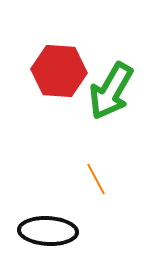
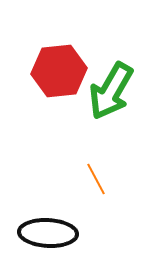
red hexagon: rotated 10 degrees counterclockwise
black ellipse: moved 2 px down
